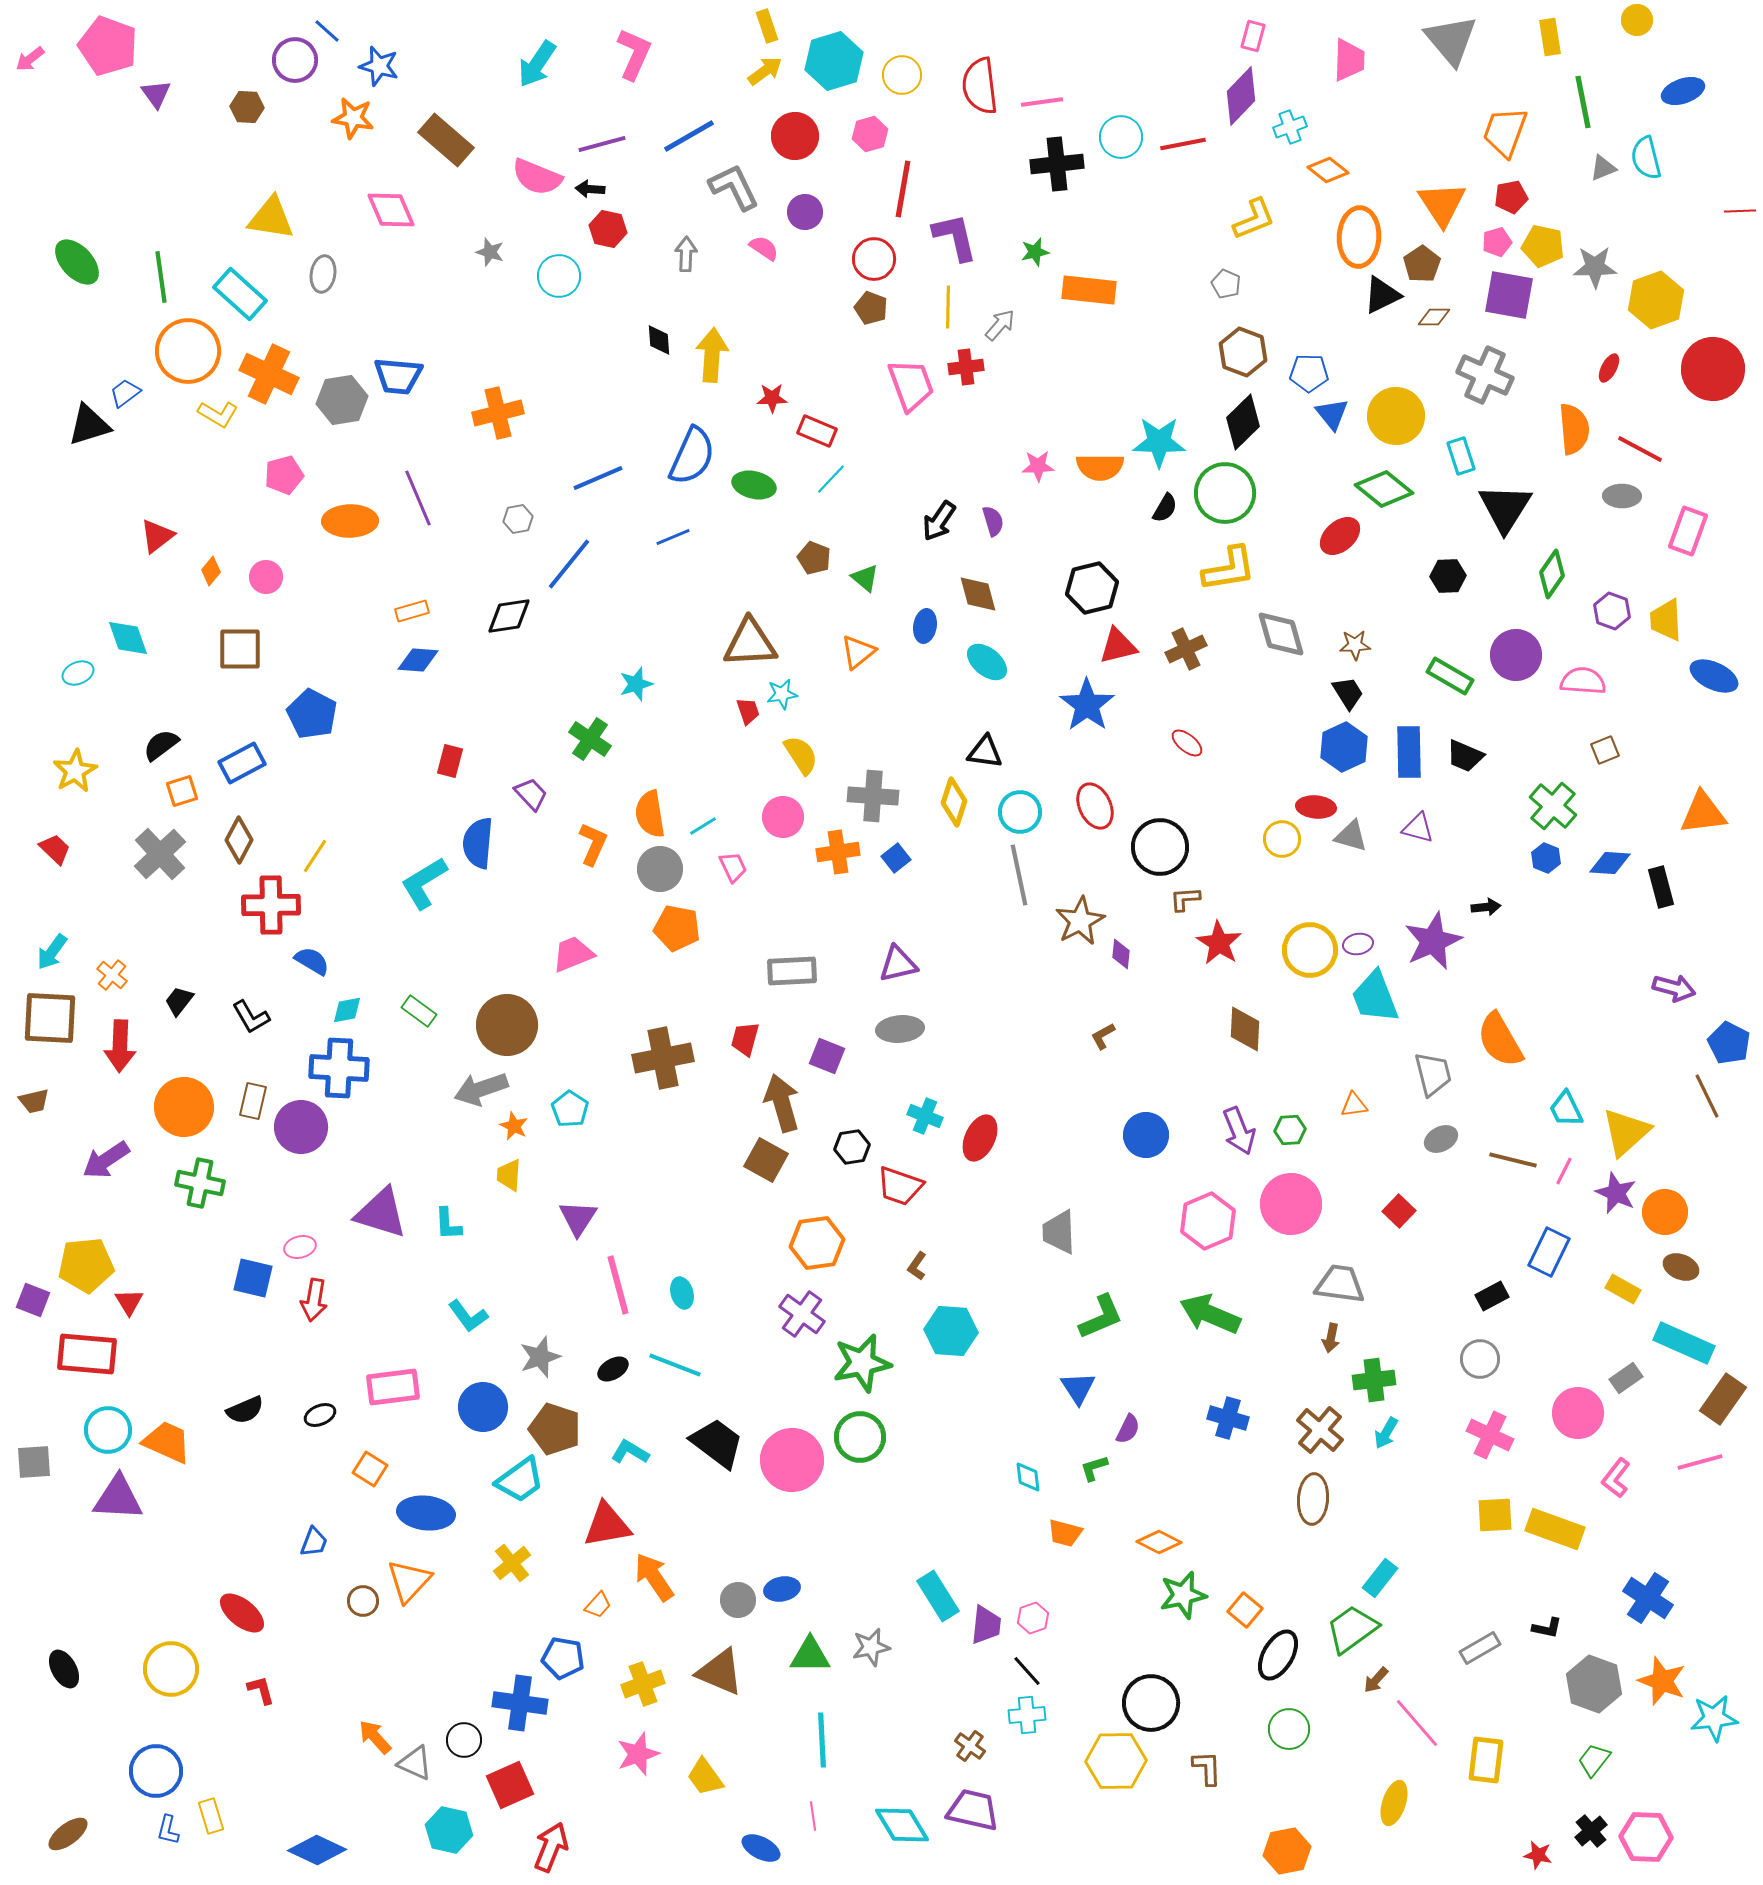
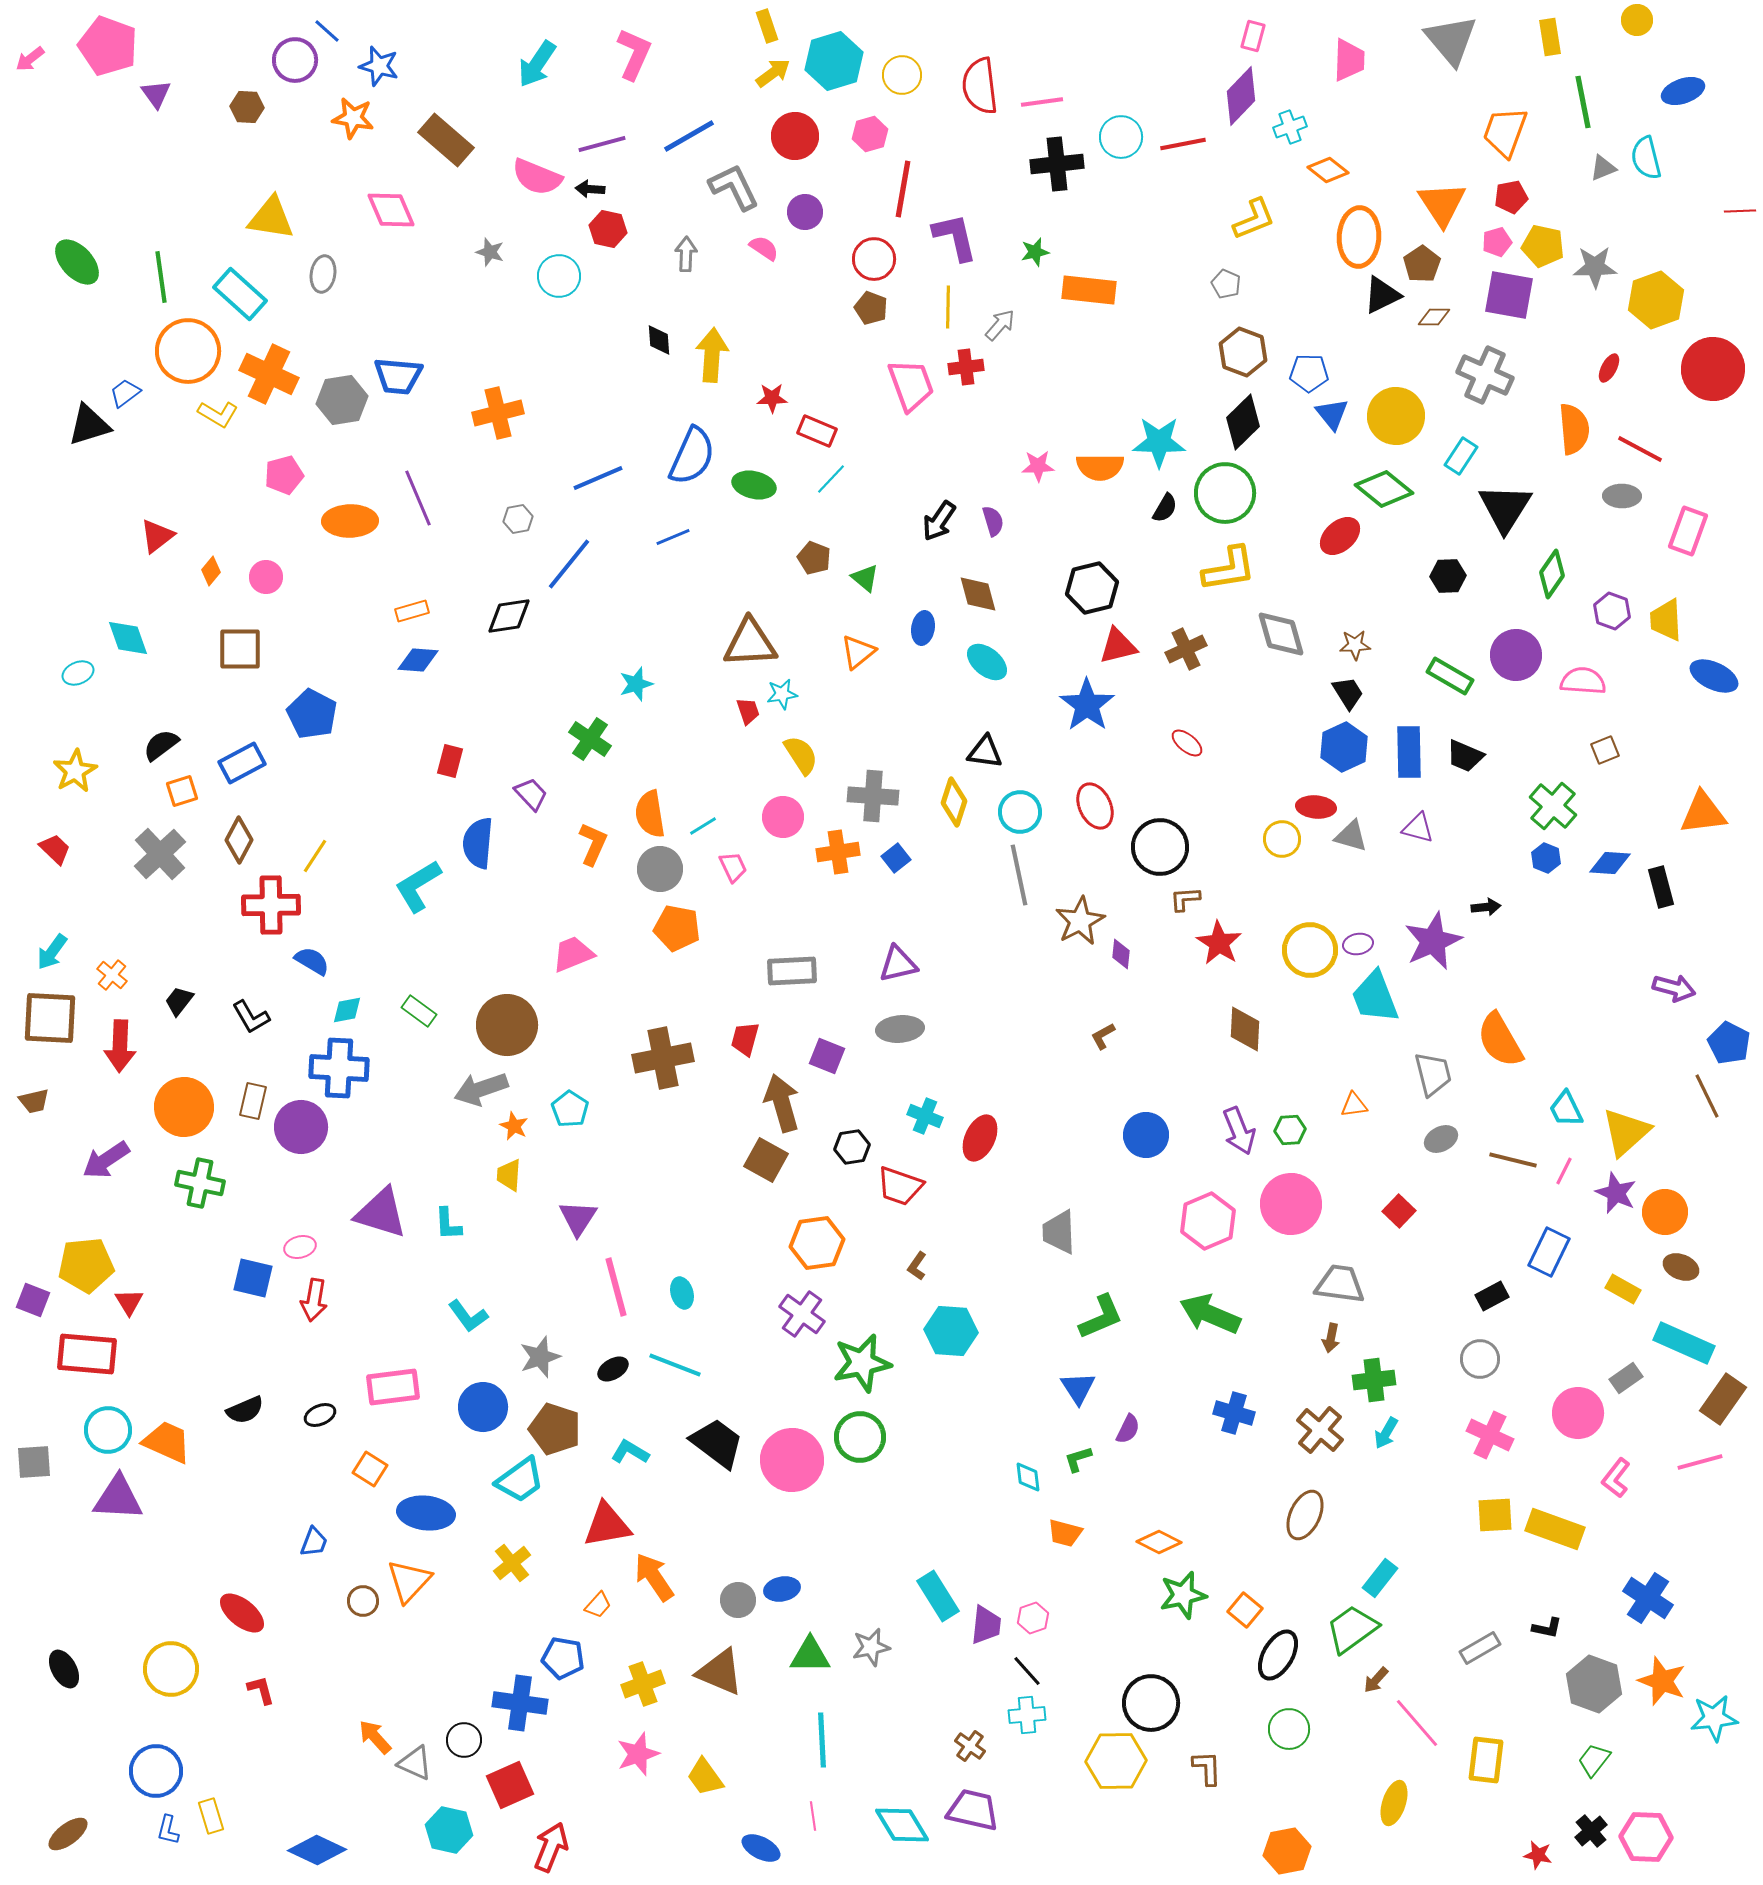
yellow arrow at (765, 71): moved 8 px right, 2 px down
cyan rectangle at (1461, 456): rotated 51 degrees clockwise
blue ellipse at (925, 626): moved 2 px left, 2 px down
cyan L-shape at (424, 883): moved 6 px left, 3 px down
pink line at (618, 1285): moved 2 px left, 2 px down
blue cross at (1228, 1418): moved 6 px right, 5 px up
green L-shape at (1094, 1468): moved 16 px left, 9 px up
brown ellipse at (1313, 1499): moved 8 px left, 16 px down; rotated 21 degrees clockwise
